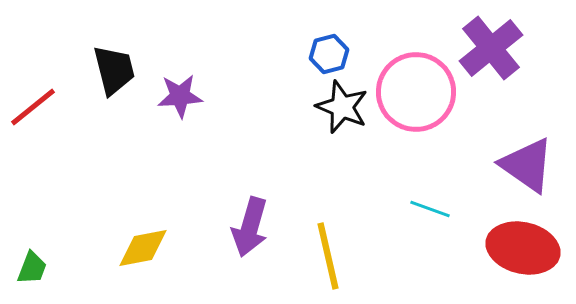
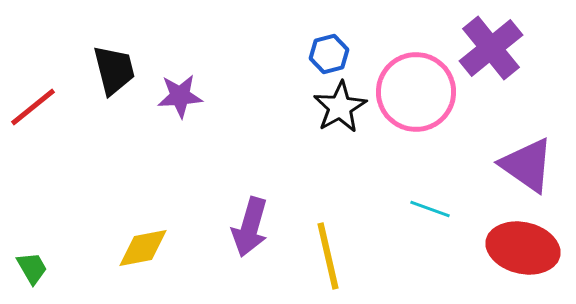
black star: moved 2 px left; rotated 20 degrees clockwise
green trapezoid: rotated 51 degrees counterclockwise
